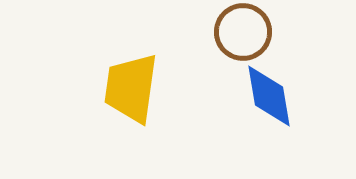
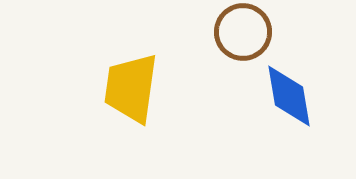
blue diamond: moved 20 px right
